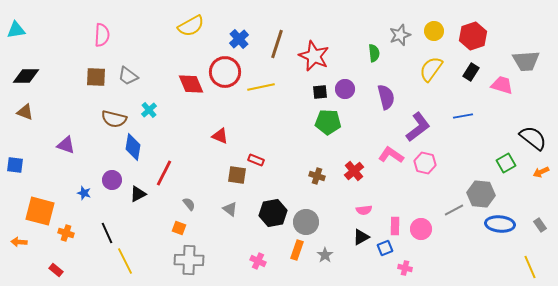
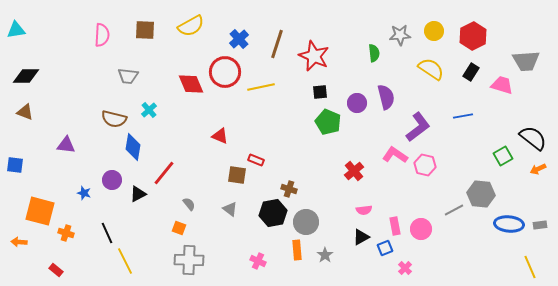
gray star at (400, 35): rotated 15 degrees clockwise
red hexagon at (473, 36): rotated 8 degrees counterclockwise
yellow semicircle at (431, 69): rotated 88 degrees clockwise
gray trapezoid at (128, 76): rotated 30 degrees counterclockwise
brown square at (96, 77): moved 49 px right, 47 px up
purple circle at (345, 89): moved 12 px right, 14 px down
green pentagon at (328, 122): rotated 20 degrees clockwise
purple triangle at (66, 145): rotated 12 degrees counterclockwise
pink L-shape at (391, 155): moved 4 px right
pink hexagon at (425, 163): moved 2 px down
green square at (506, 163): moved 3 px left, 7 px up
orange arrow at (541, 172): moved 3 px left, 3 px up
red line at (164, 173): rotated 12 degrees clockwise
brown cross at (317, 176): moved 28 px left, 13 px down
blue ellipse at (500, 224): moved 9 px right
gray rectangle at (540, 225): rotated 64 degrees counterclockwise
pink rectangle at (395, 226): rotated 12 degrees counterclockwise
orange rectangle at (297, 250): rotated 24 degrees counterclockwise
pink cross at (405, 268): rotated 32 degrees clockwise
